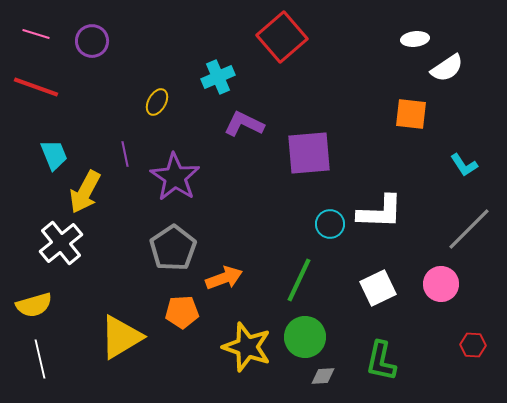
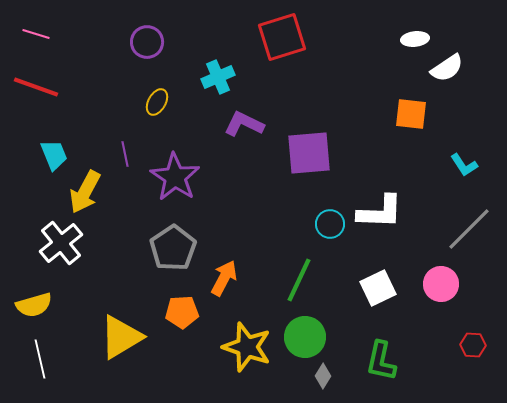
red square: rotated 24 degrees clockwise
purple circle: moved 55 px right, 1 px down
orange arrow: rotated 42 degrees counterclockwise
gray diamond: rotated 55 degrees counterclockwise
